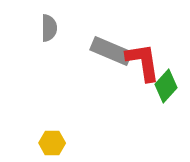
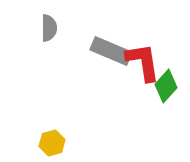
yellow hexagon: rotated 15 degrees counterclockwise
